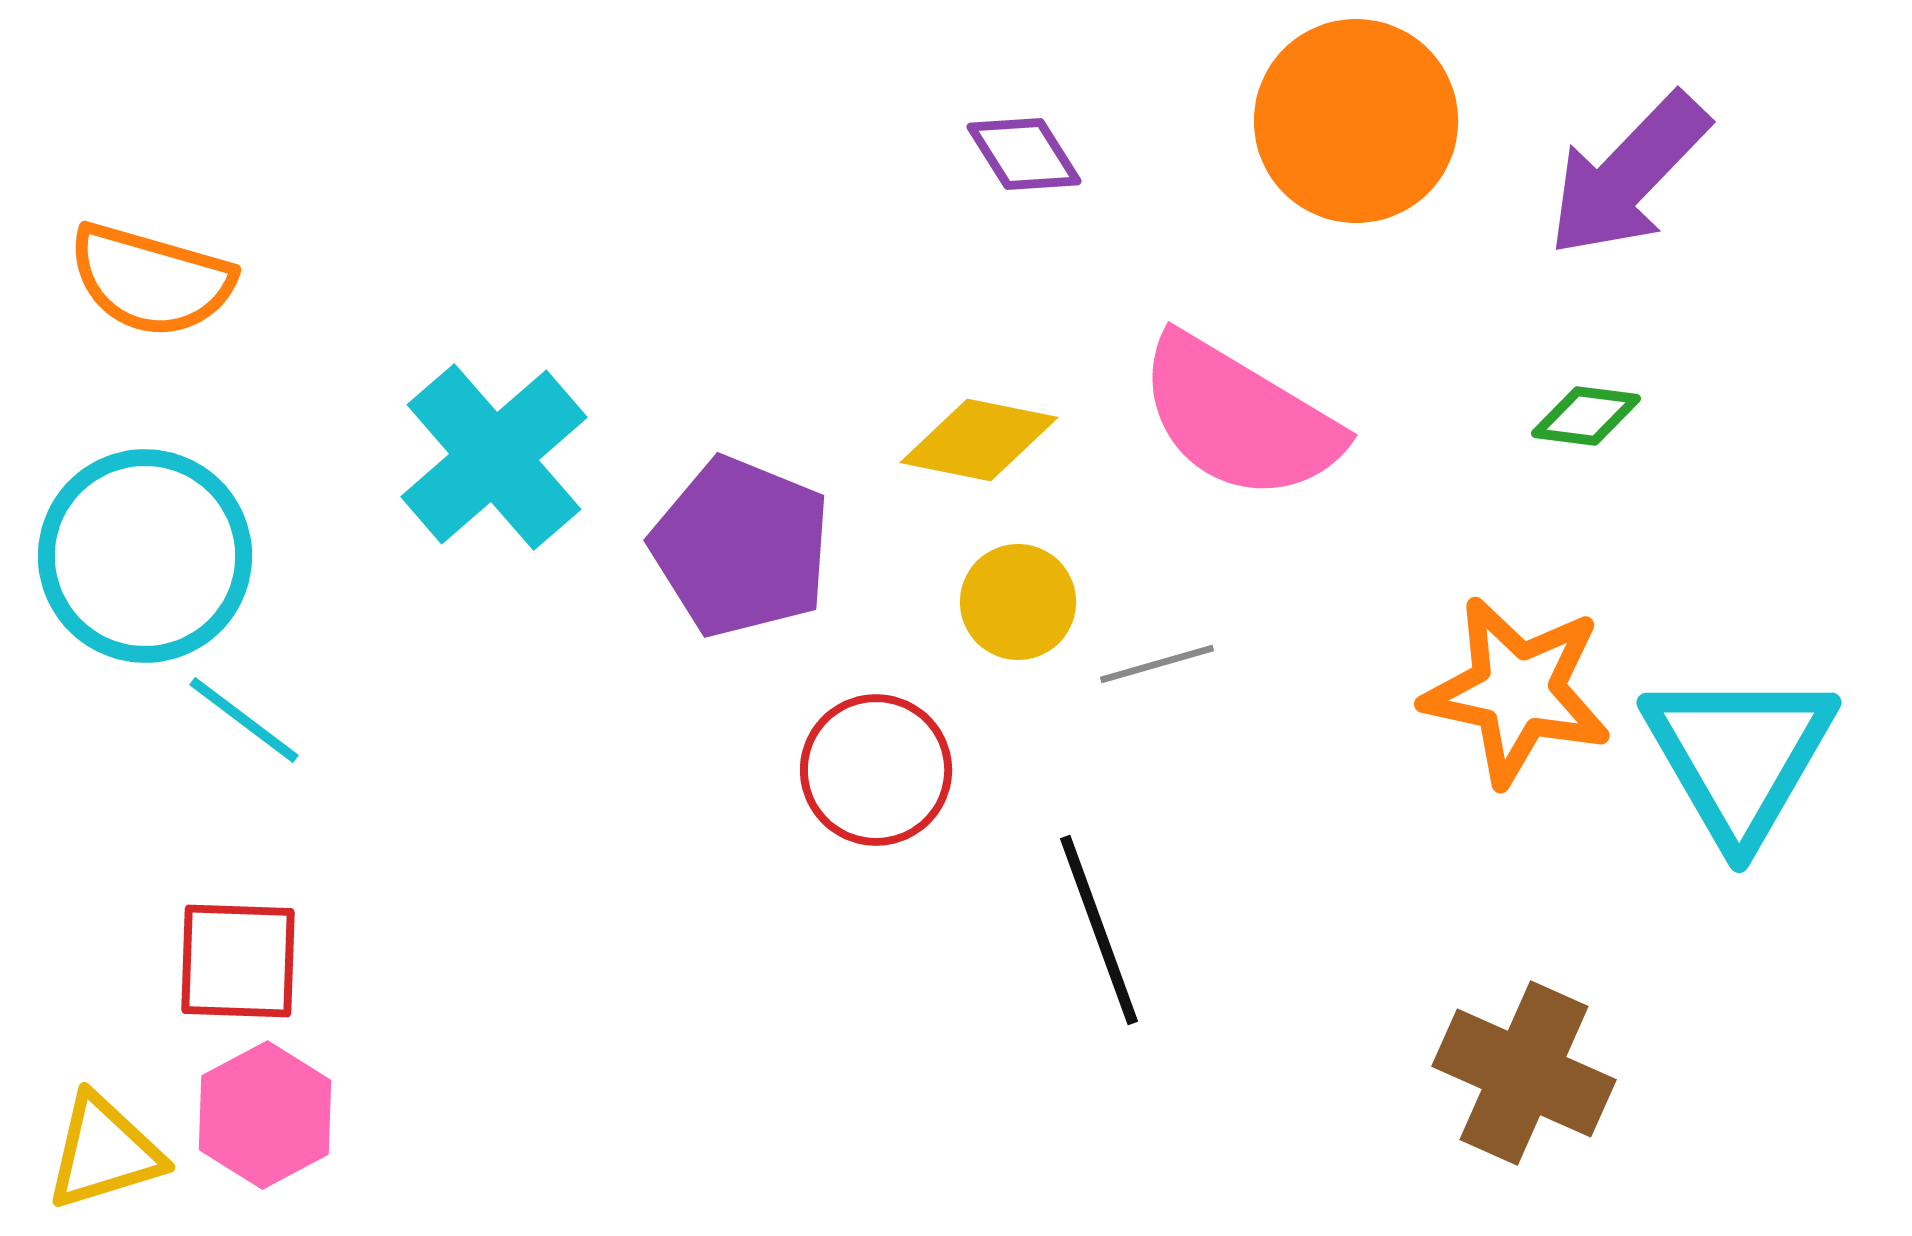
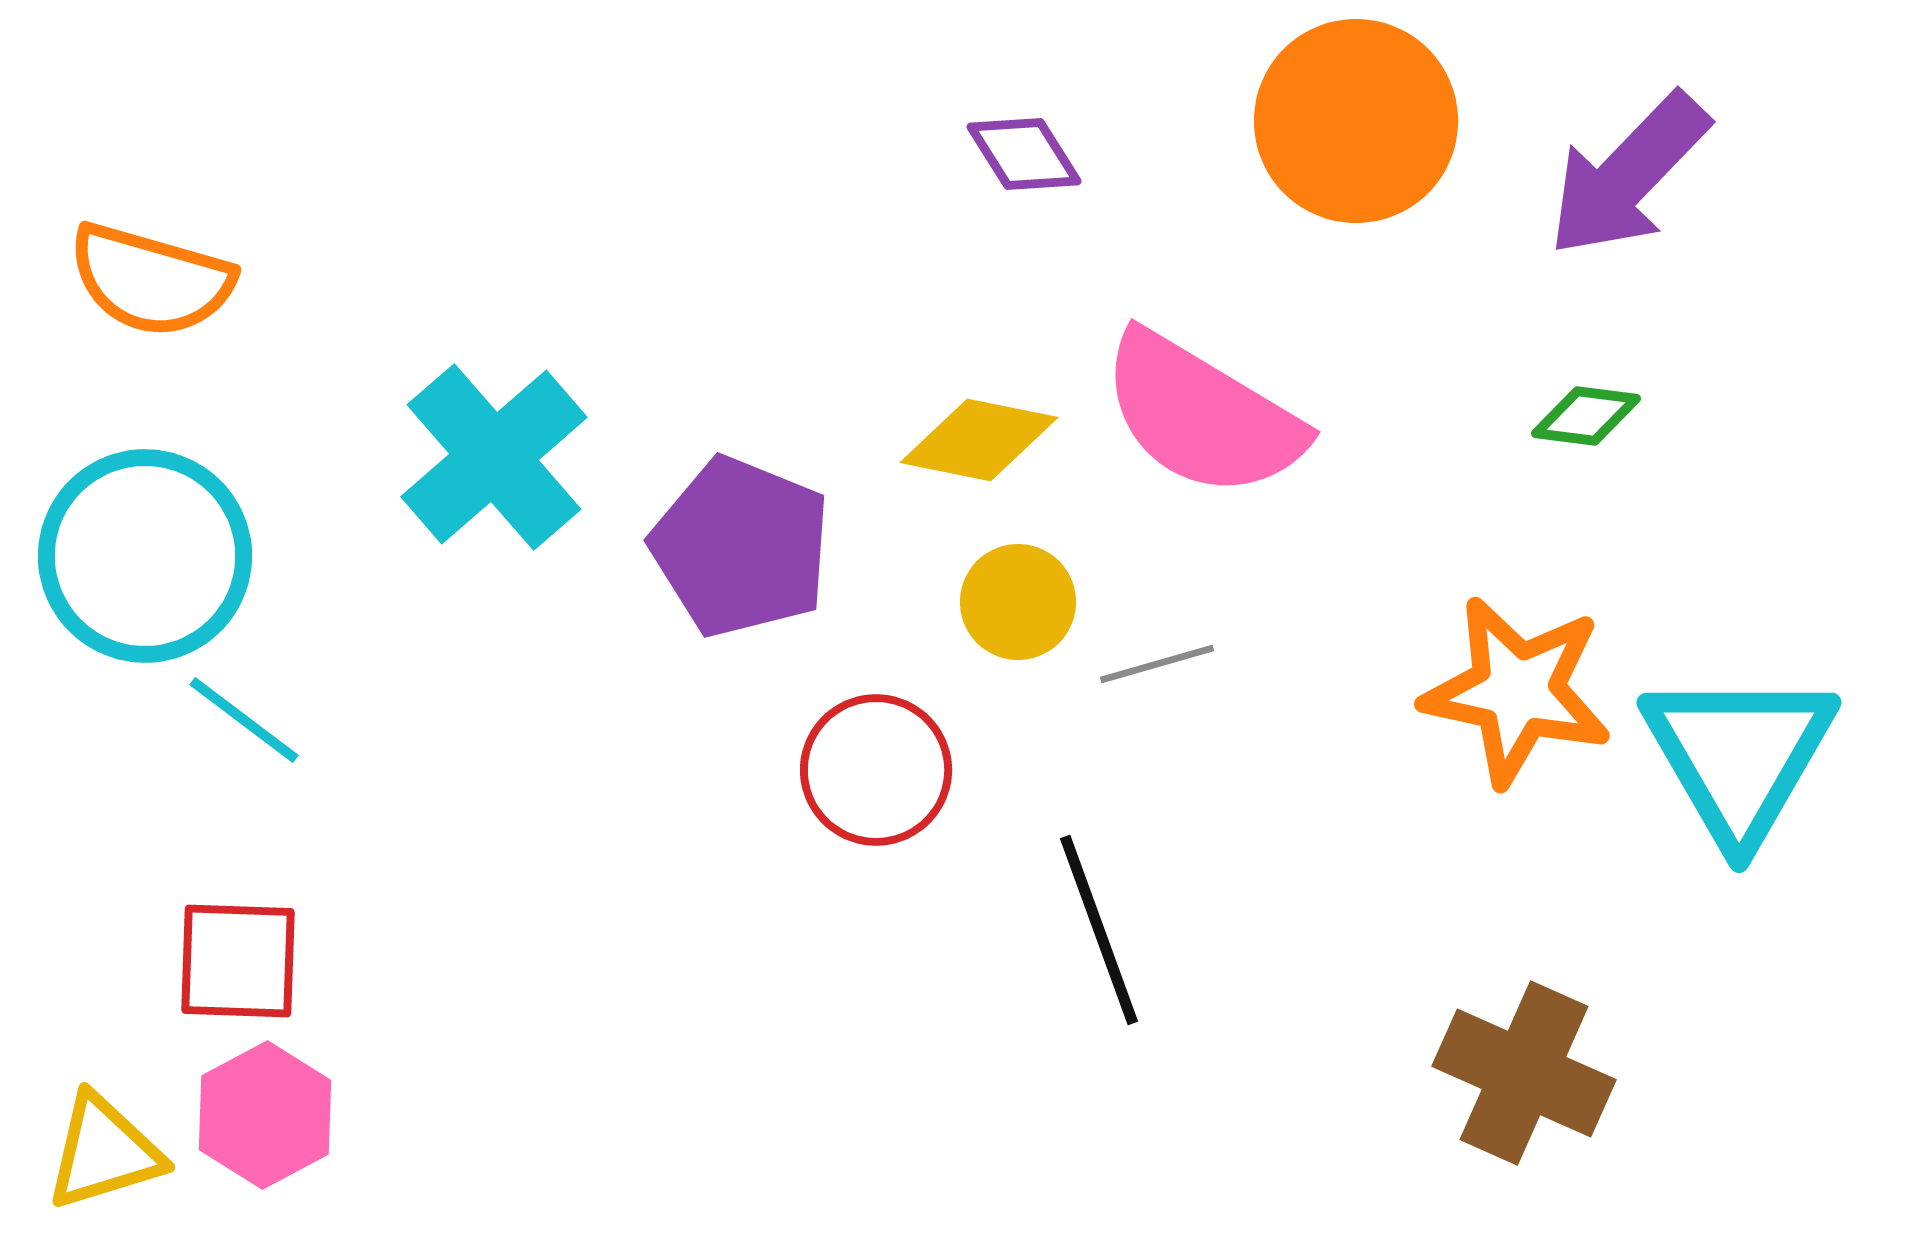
pink semicircle: moved 37 px left, 3 px up
